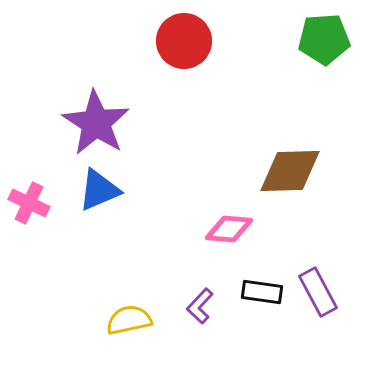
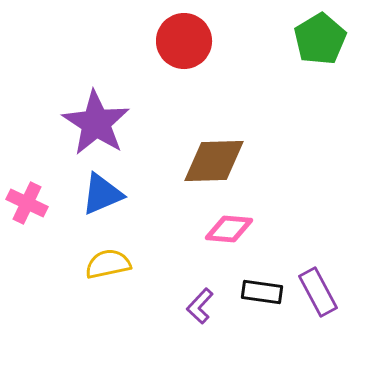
green pentagon: moved 4 px left; rotated 27 degrees counterclockwise
brown diamond: moved 76 px left, 10 px up
blue triangle: moved 3 px right, 4 px down
pink cross: moved 2 px left
yellow semicircle: moved 21 px left, 56 px up
